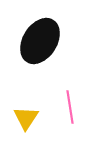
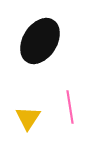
yellow triangle: moved 2 px right
